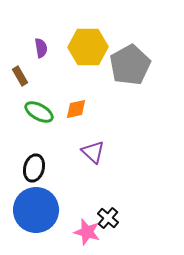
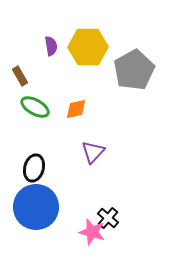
purple semicircle: moved 10 px right, 2 px up
gray pentagon: moved 4 px right, 5 px down
green ellipse: moved 4 px left, 5 px up
purple triangle: rotated 30 degrees clockwise
blue circle: moved 3 px up
pink star: moved 5 px right
